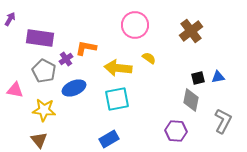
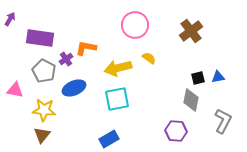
yellow arrow: rotated 20 degrees counterclockwise
brown triangle: moved 3 px right, 5 px up; rotated 18 degrees clockwise
